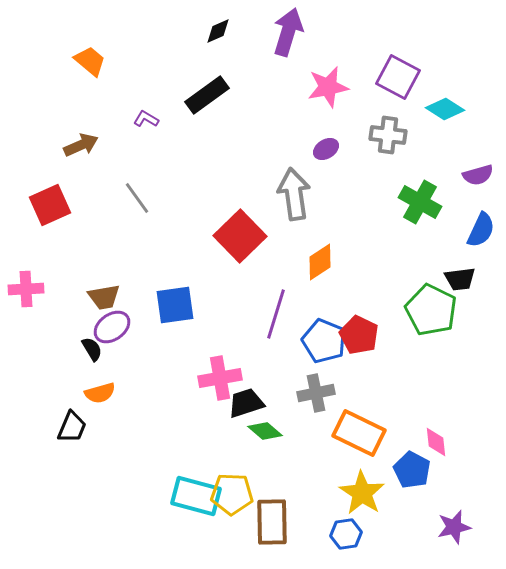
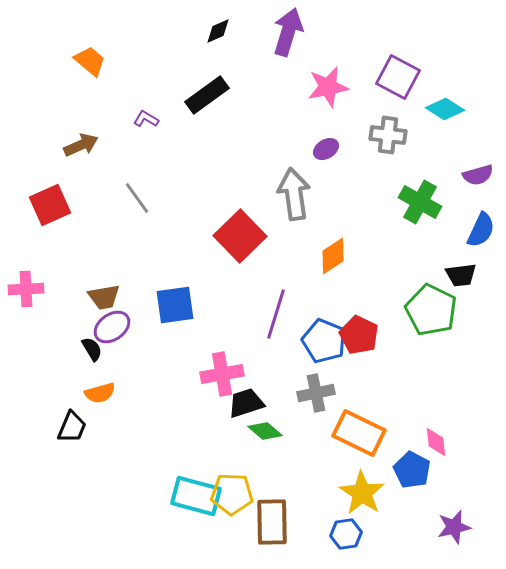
orange diamond at (320, 262): moved 13 px right, 6 px up
black trapezoid at (460, 279): moved 1 px right, 4 px up
pink cross at (220, 378): moved 2 px right, 4 px up
